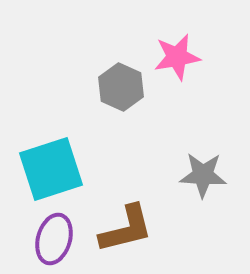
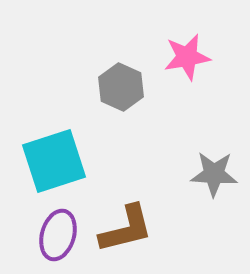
pink star: moved 10 px right
cyan square: moved 3 px right, 8 px up
gray star: moved 11 px right, 1 px up
purple ellipse: moved 4 px right, 4 px up
